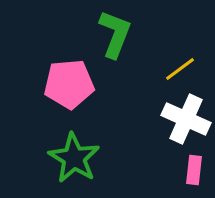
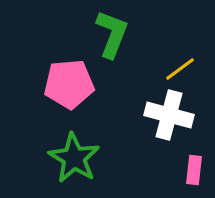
green L-shape: moved 3 px left
white cross: moved 17 px left, 4 px up; rotated 9 degrees counterclockwise
